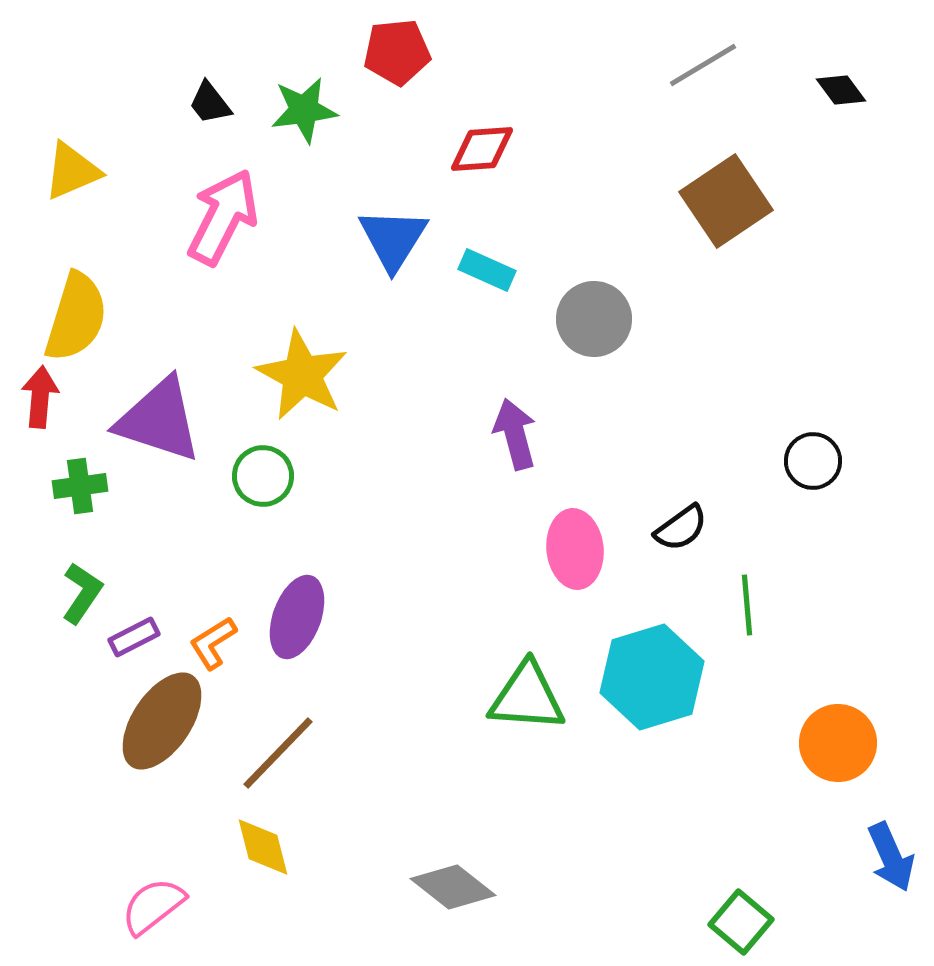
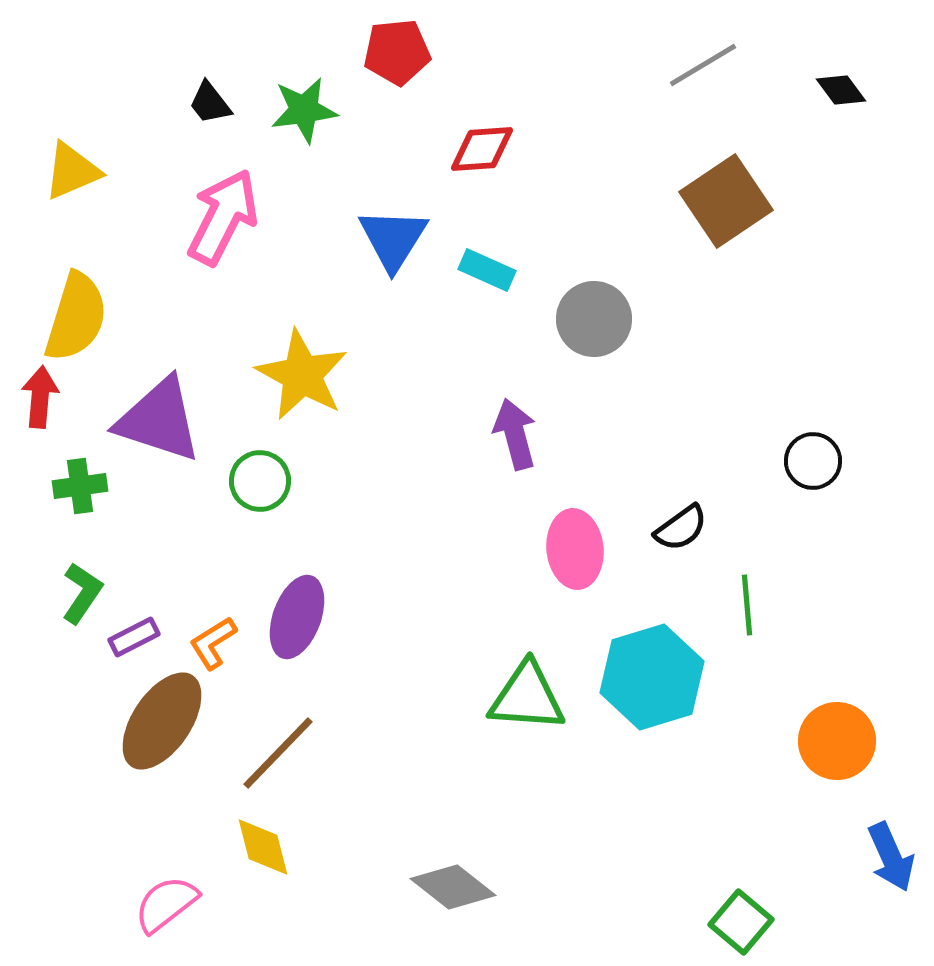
green circle: moved 3 px left, 5 px down
orange circle: moved 1 px left, 2 px up
pink semicircle: moved 13 px right, 2 px up
